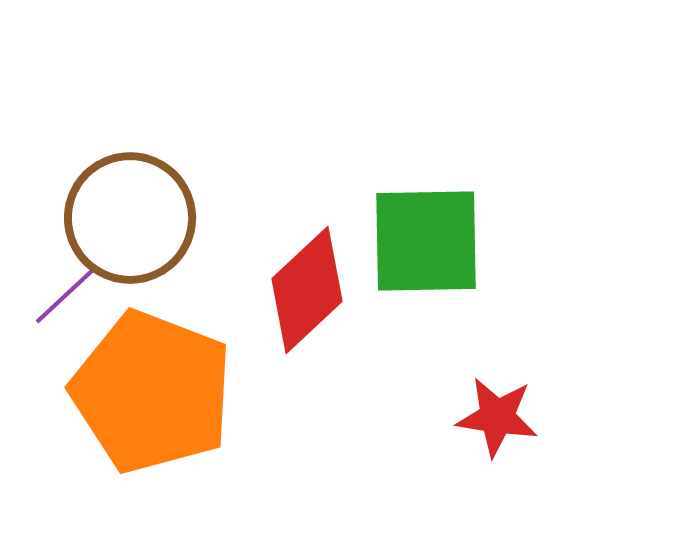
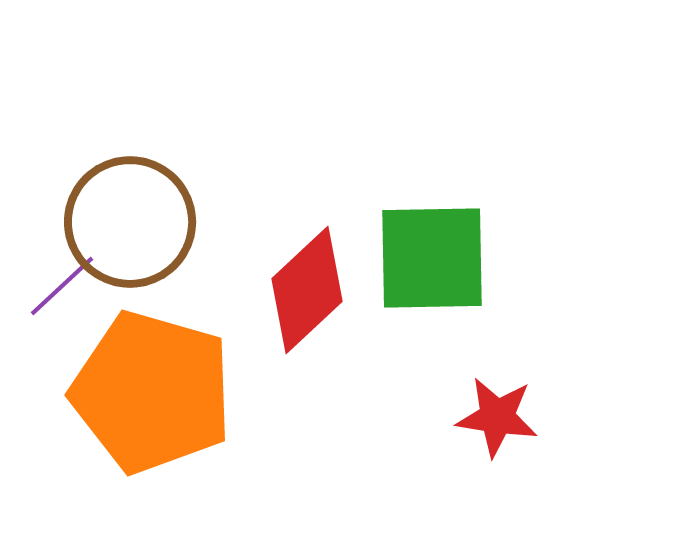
brown circle: moved 4 px down
green square: moved 6 px right, 17 px down
purple line: moved 5 px left, 8 px up
orange pentagon: rotated 5 degrees counterclockwise
